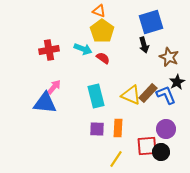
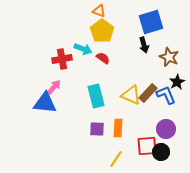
red cross: moved 13 px right, 9 px down
